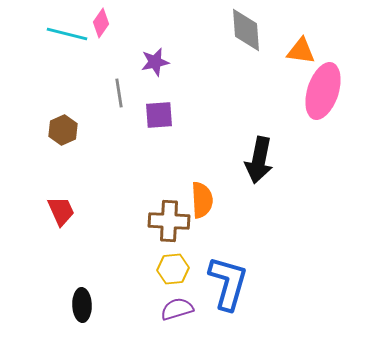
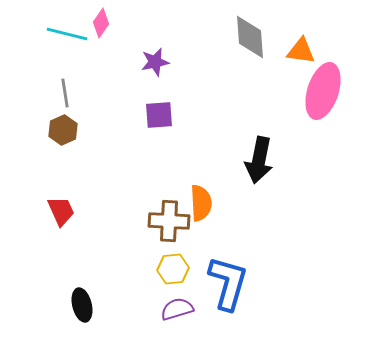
gray diamond: moved 4 px right, 7 px down
gray line: moved 54 px left
orange semicircle: moved 1 px left, 3 px down
black ellipse: rotated 12 degrees counterclockwise
